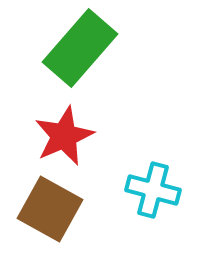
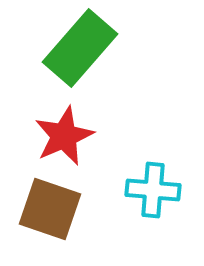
cyan cross: rotated 10 degrees counterclockwise
brown square: rotated 10 degrees counterclockwise
